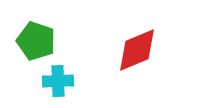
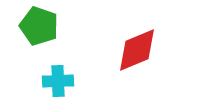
green pentagon: moved 3 px right, 15 px up
